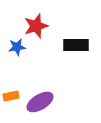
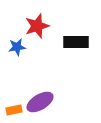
red star: moved 1 px right
black rectangle: moved 3 px up
orange rectangle: moved 3 px right, 14 px down
